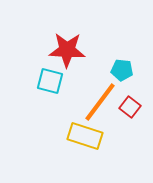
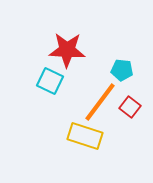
cyan square: rotated 12 degrees clockwise
